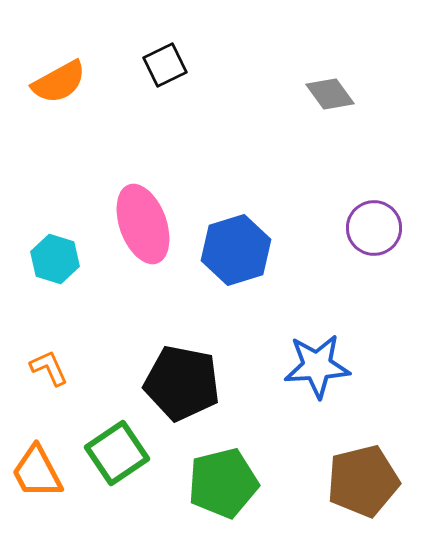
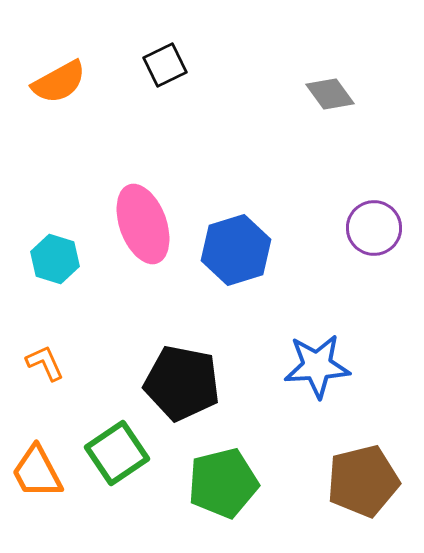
orange L-shape: moved 4 px left, 5 px up
